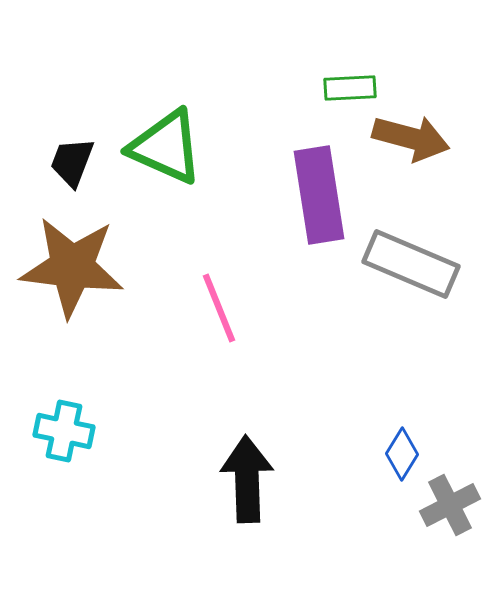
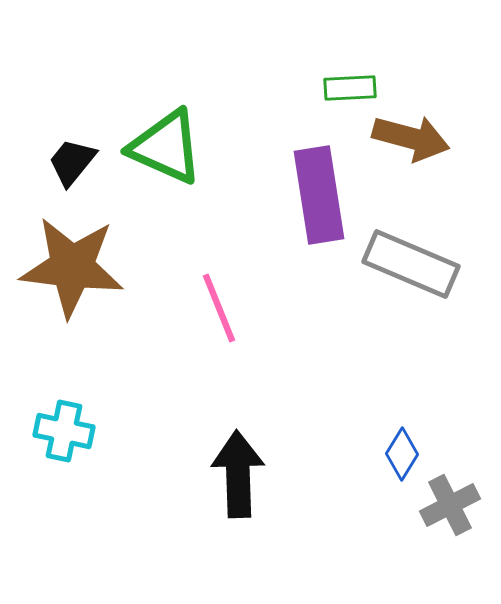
black trapezoid: rotated 18 degrees clockwise
black arrow: moved 9 px left, 5 px up
